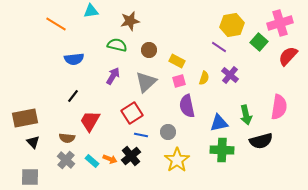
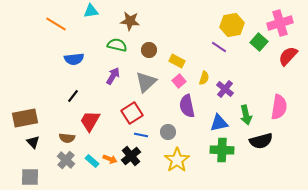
brown star: rotated 18 degrees clockwise
purple cross: moved 5 px left, 14 px down
pink square: rotated 24 degrees counterclockwise
